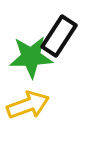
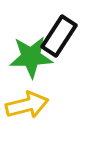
yellow arrow: moved 1 px left; rotated 6 degrees clockwise
